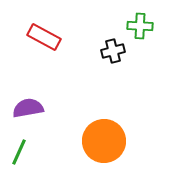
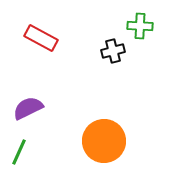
red rectangle: moved 3 px left, 1 px down
purple semicircle: rotated 16 degrees counterclockwise
